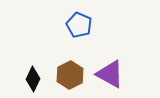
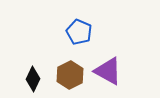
blue pentagon: moved 7 px down
purple triangle: moved 2 px left, 3 px up
